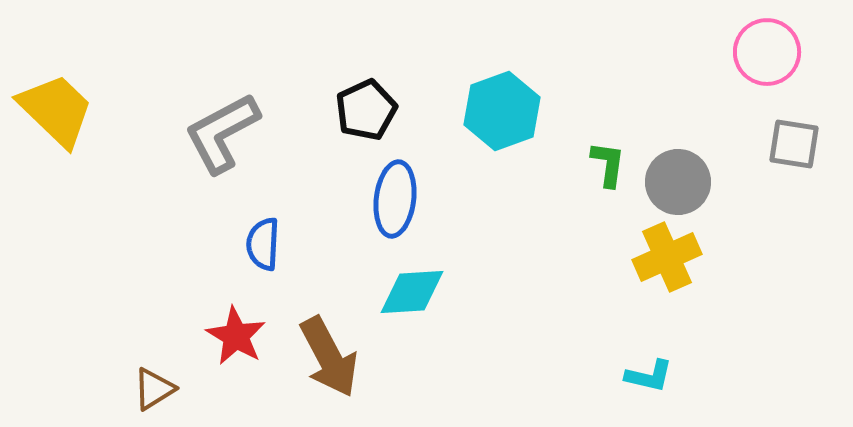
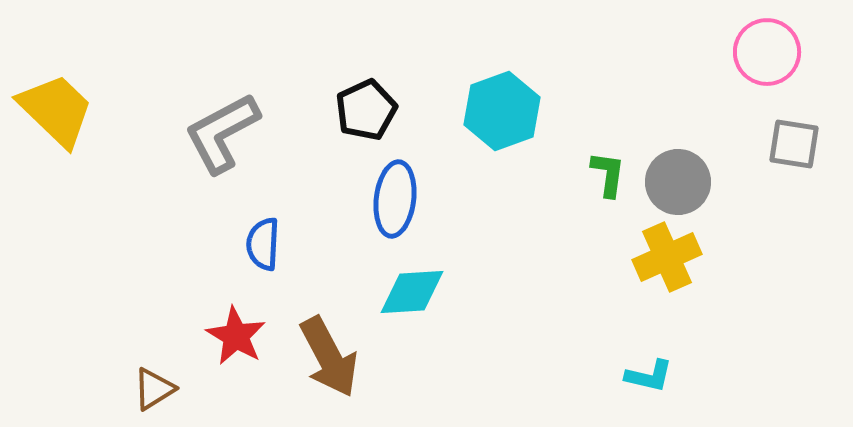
green L-shape: moved 10 px down
